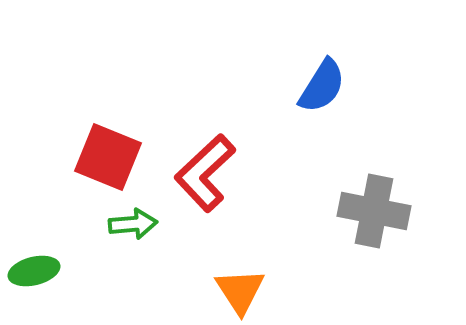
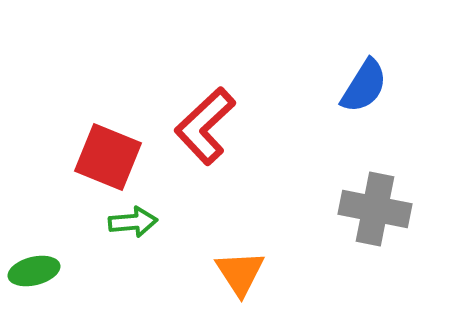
blue semicircle: moved 42 px right
red L-shape: moved 47 px up
gray cross: moved 1 px right, 2 px up
green arrow: moved 2 px up
orange triangle: moved 18 px up
